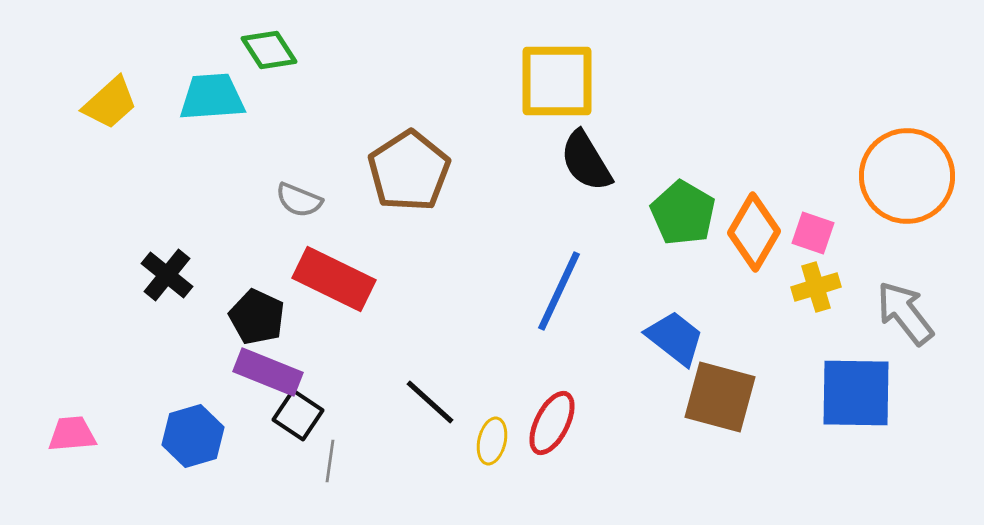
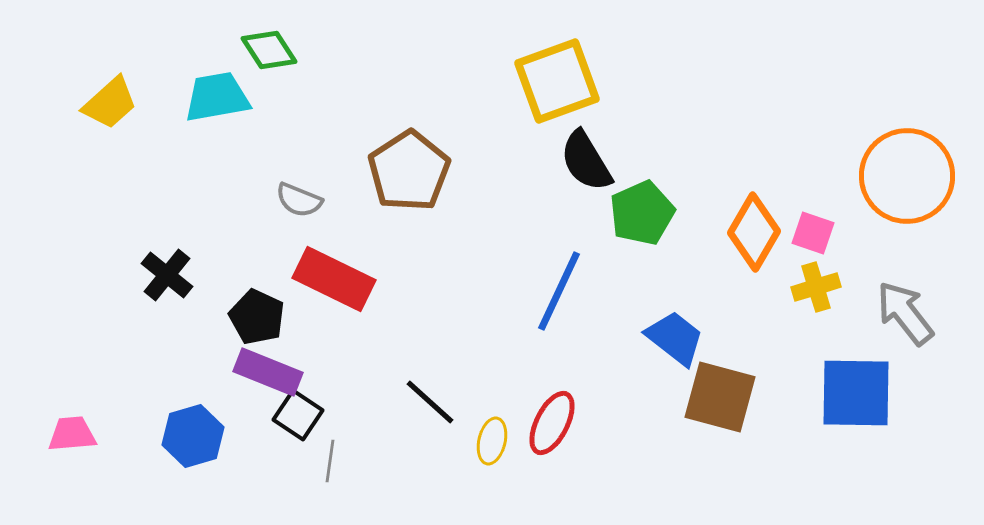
yellow square: rotated 20 degrees counterclockwise
cyan trapezoid: moved 5 px right; rotated 6 degrees counterclockwise
green pentagon: moved 41 px left; rotated 18 degrees clockwise
